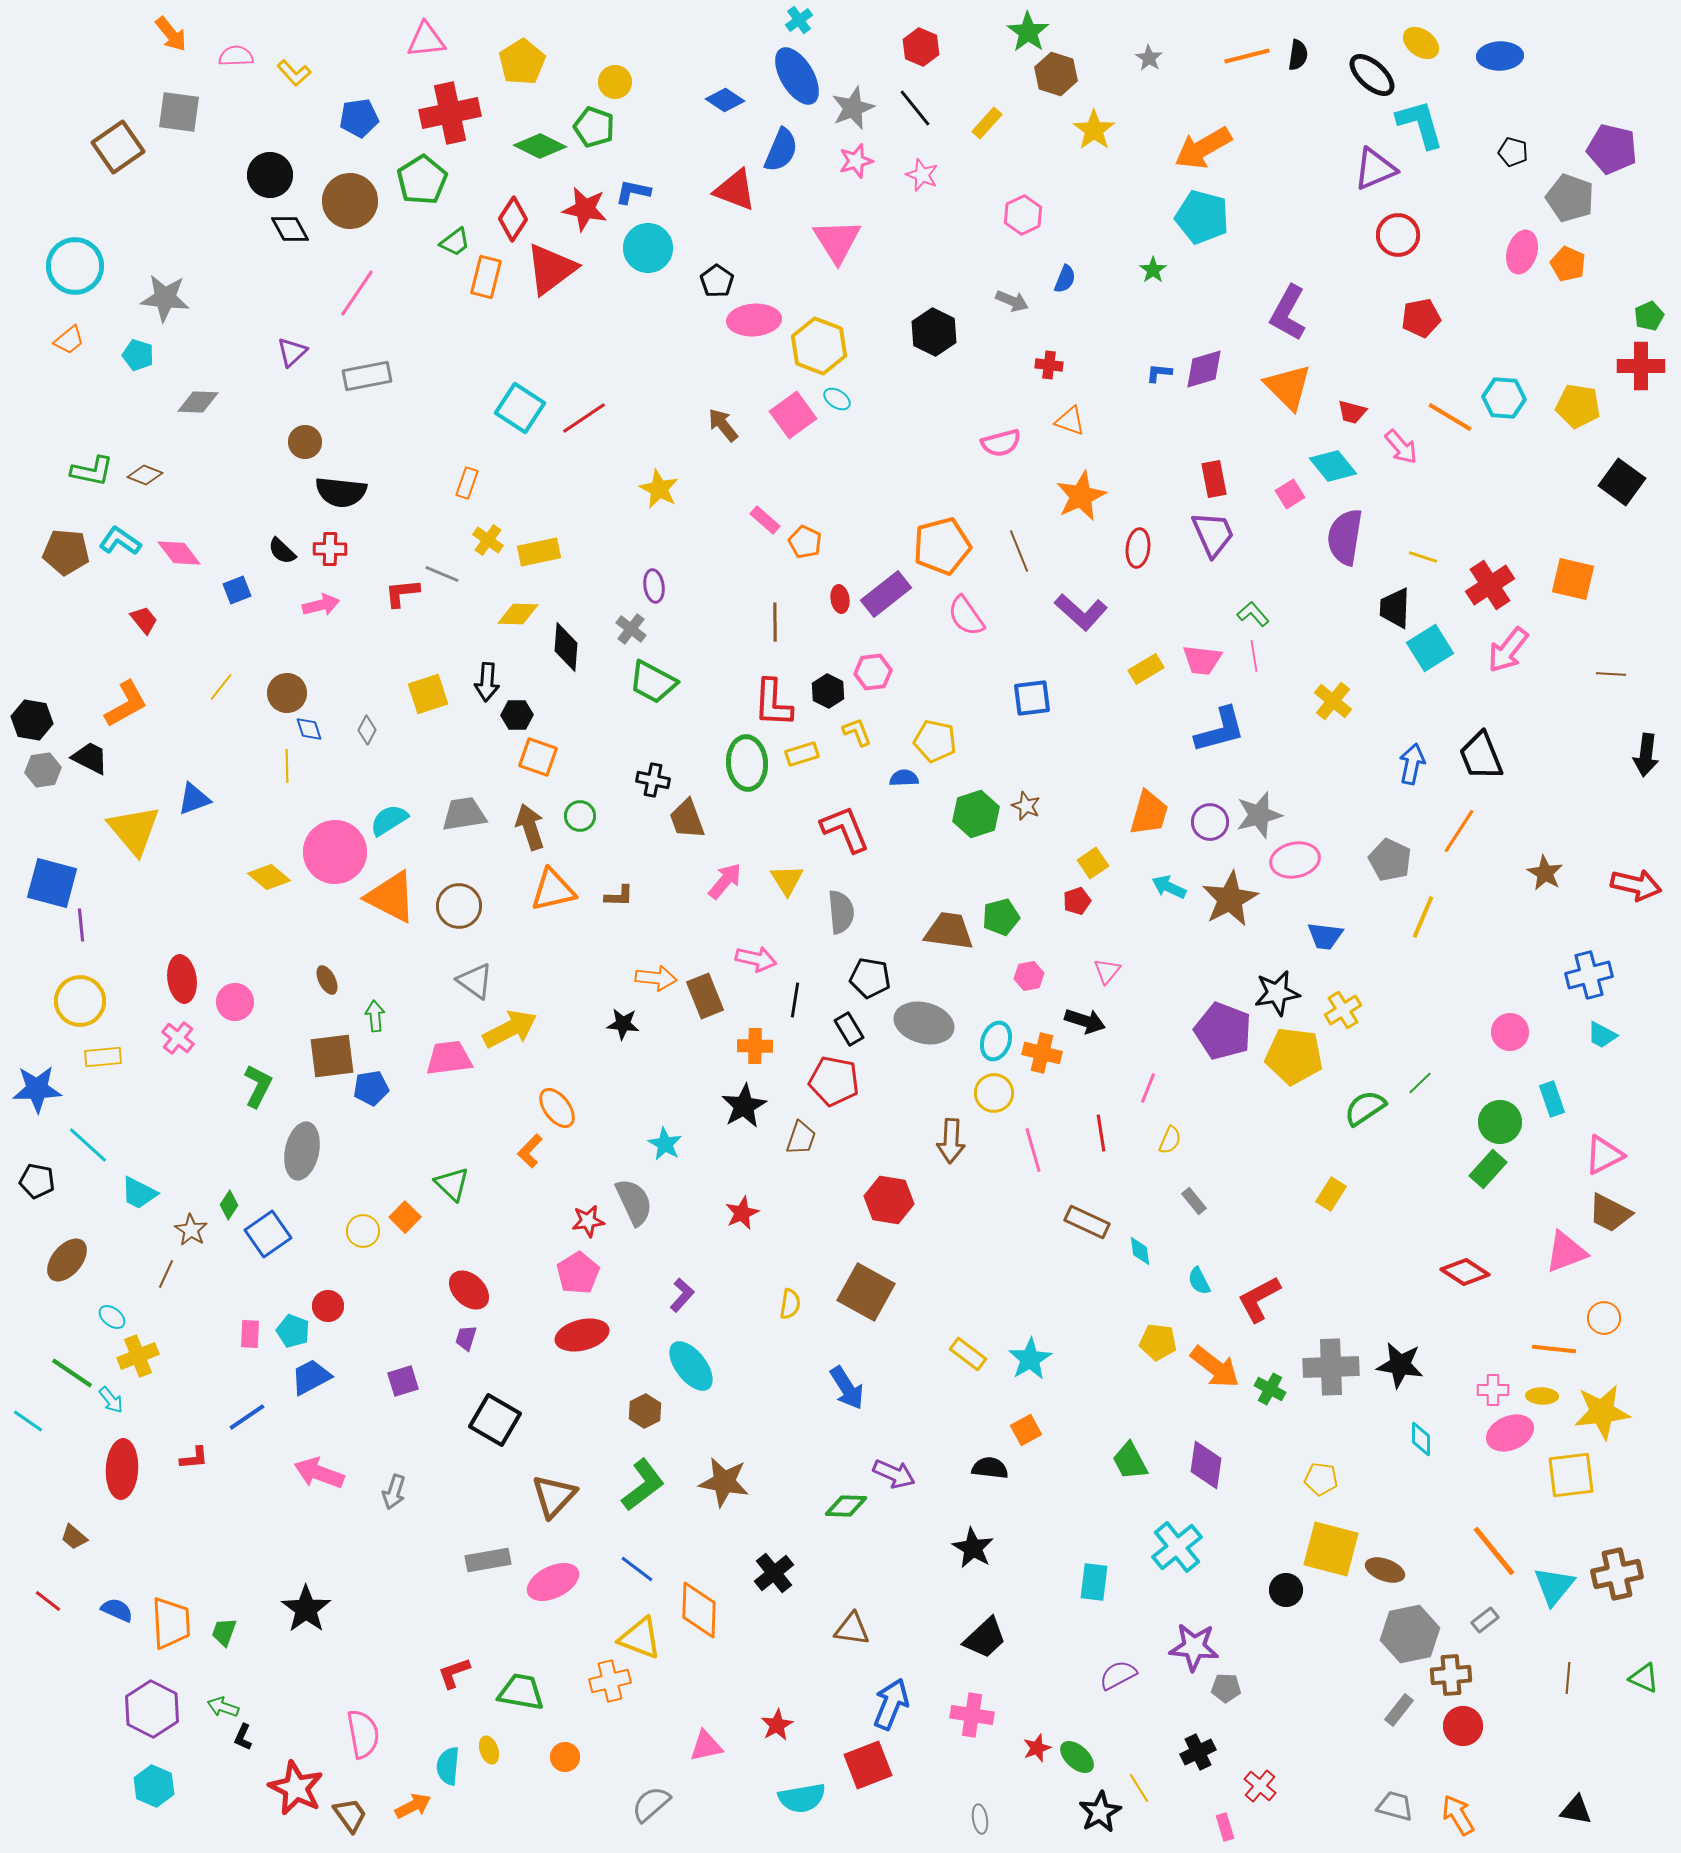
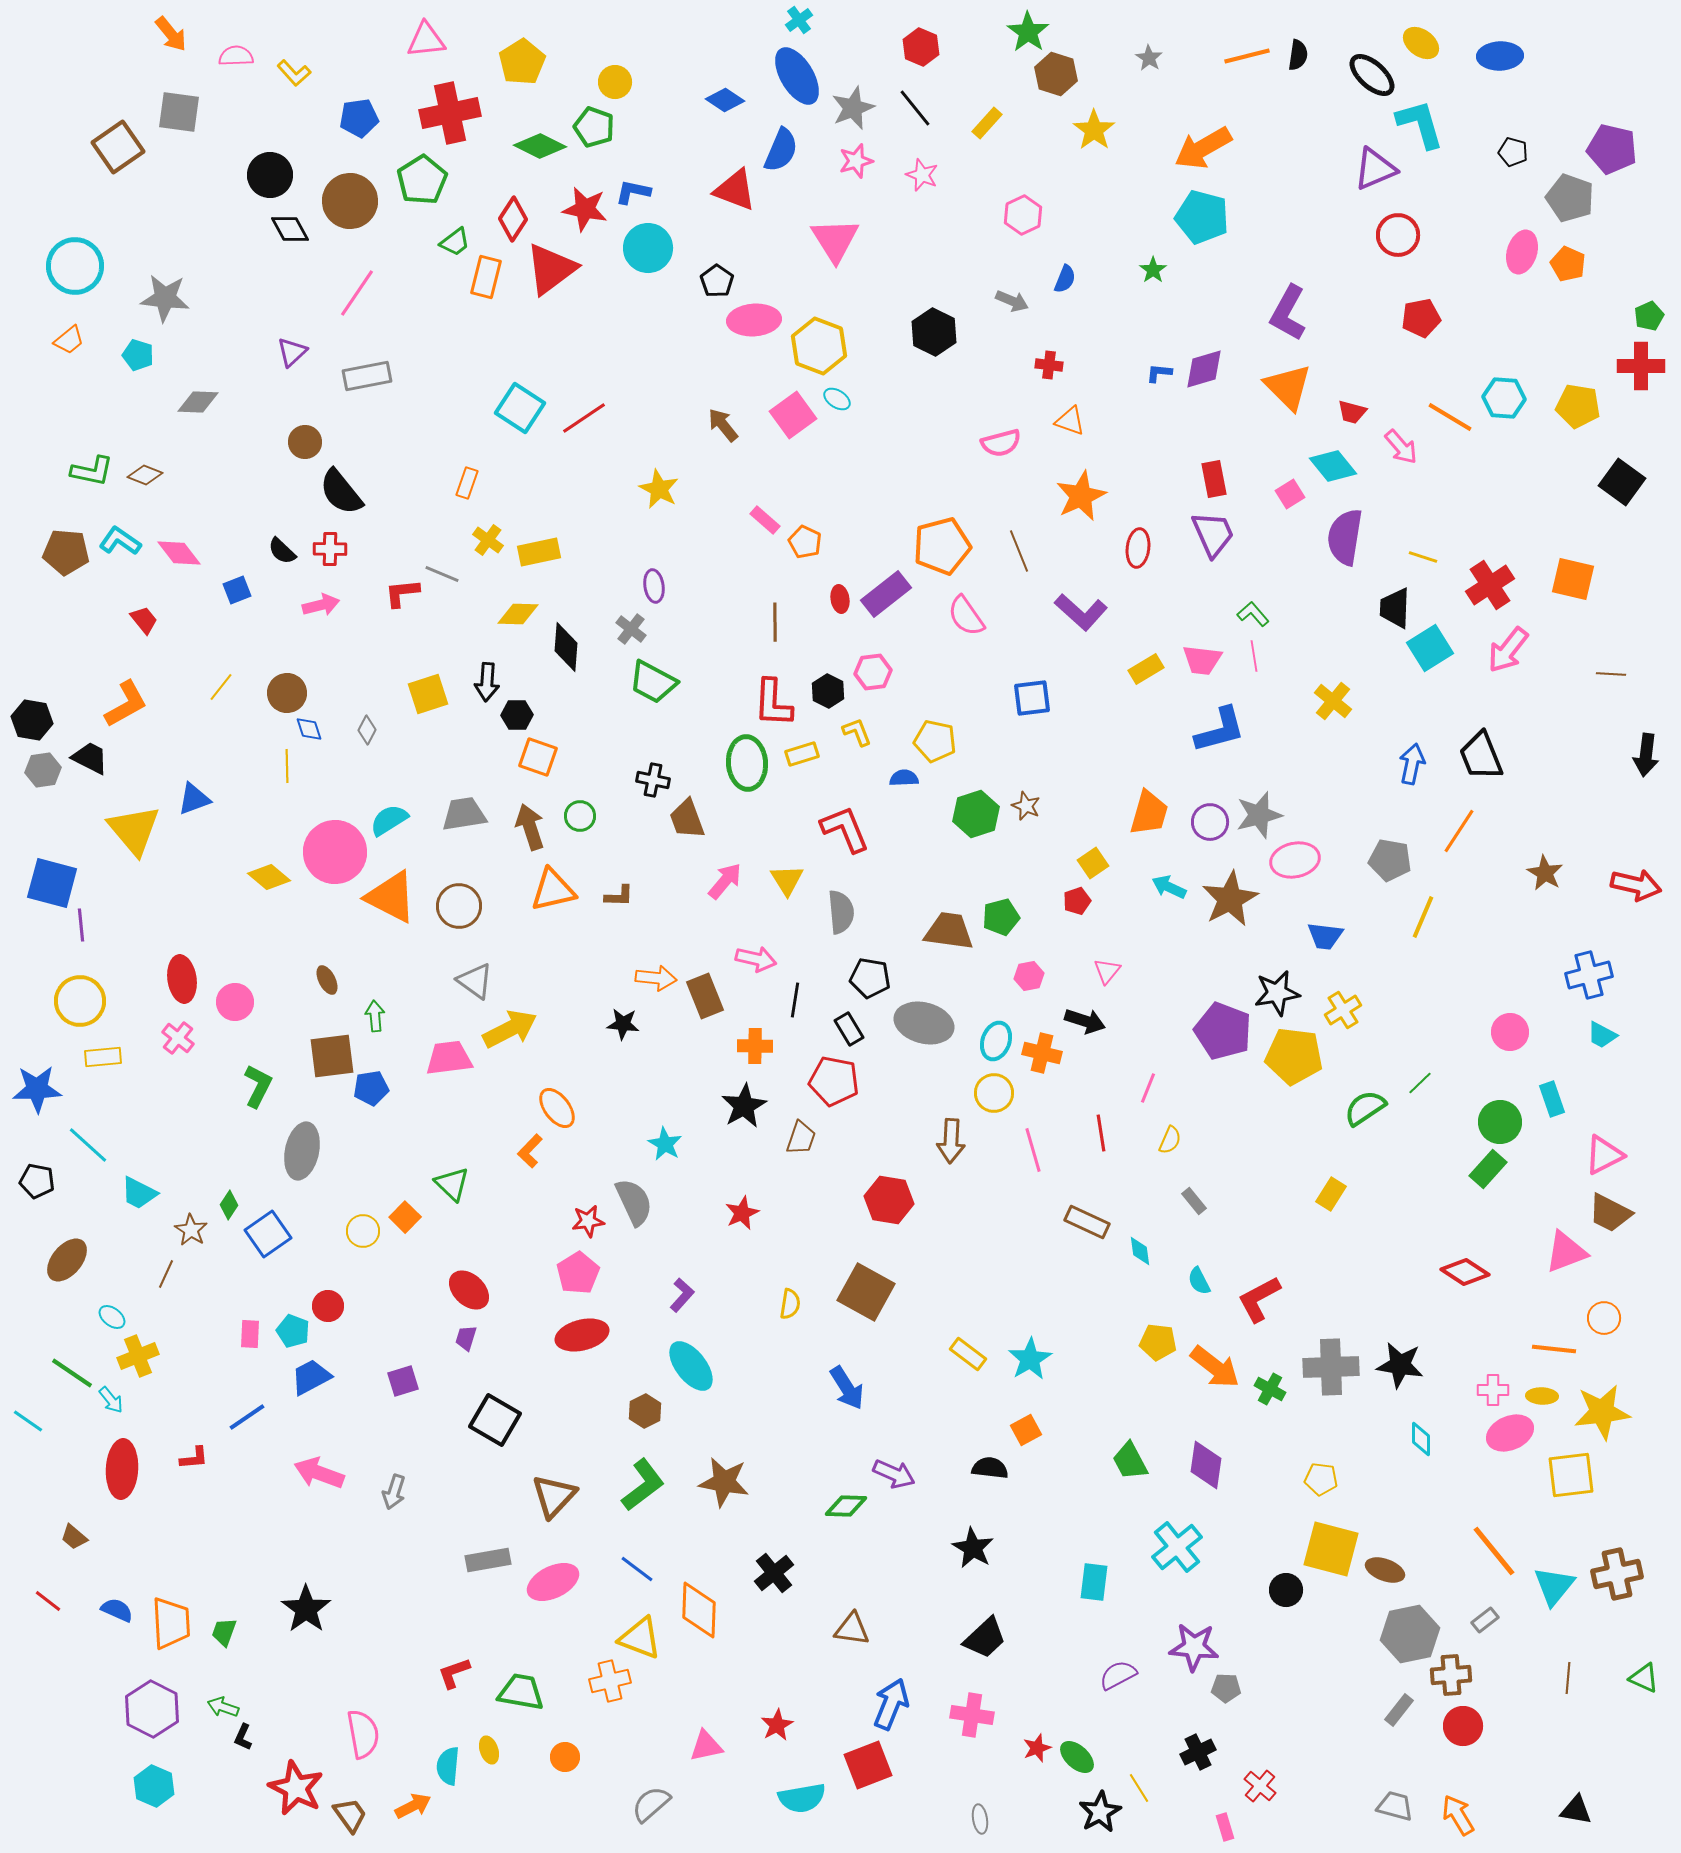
pink triangle at (837, 241): moved 2 px left, 1 px up
black semicircle at (341, 492): rotated 45 degrees clockwise
gray pentagon at (1390, 860): rotated 15 degrees counterclockwise
